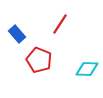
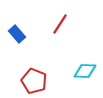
red pentagon: moved 5 px left, 21 px down
cyan diamond: moved 2 px left, 2 px down
